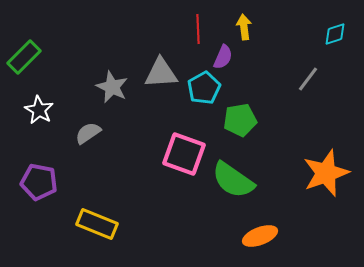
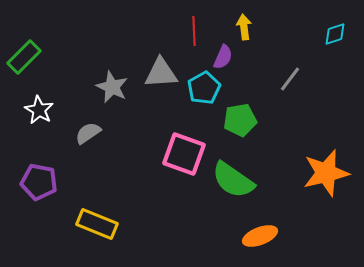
red line: moved 4 px left, 2 px down
gray line: moved 18 px left
orange star: rotated 6 degrees clockwise
